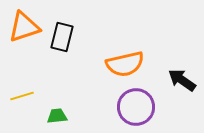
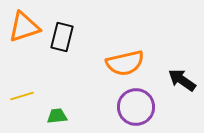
orange semicircle: moved 1 px up
